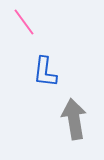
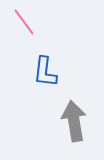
gray arrow: moved 2 px down
